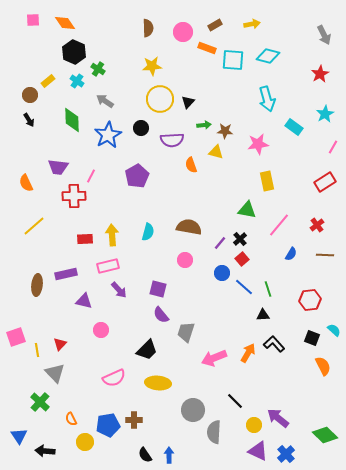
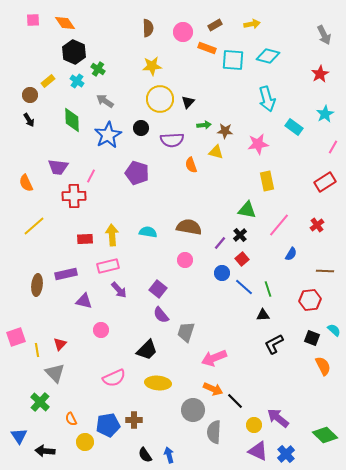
purple pentagon at (137, 176): moved 3 px up; rotated 25 degrees counterclockwise
cyan semicircle at (148, 232): rotated 96 degrees counterclockwise
black cross at (240, 239): moved 4 px up
brown line at (325, 255): moved 16 px down
purple square at (158, 289): rotated 24 degrees clockwise
black L-shape at (274, 344): rotated 75 degrees counterclockwise
orange arrow at (248, 353): moved 35 px left, 36 px down; rotated 84 degrees clockwise
blue arrow at (169, 455): rotated 14 degrees counterclockwise
